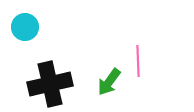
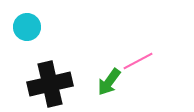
cyan circle: moved 2 px right
pink line: rotated 64 degrees clockwise
